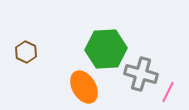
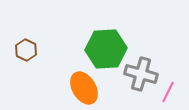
brown hexagon: moved 2 px up
orange ellipse: moved 1 px down
